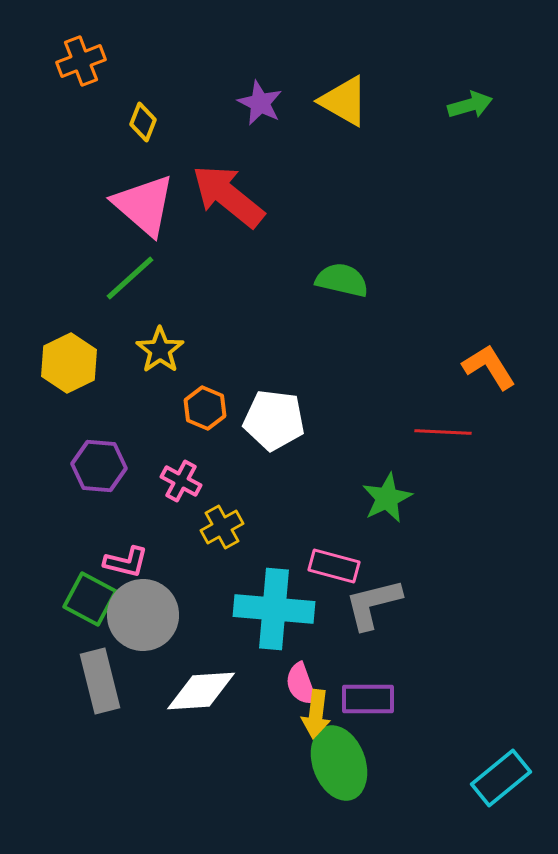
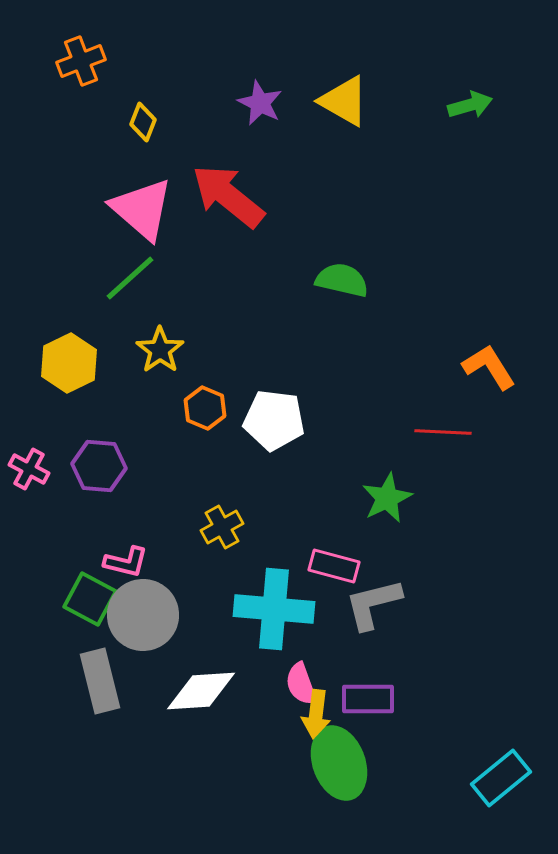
pink triangle: moved 2 px left, 4 px down
pink cross: moved 152 px left, 12 px up
